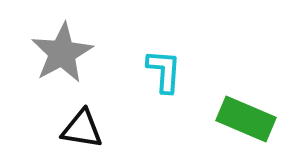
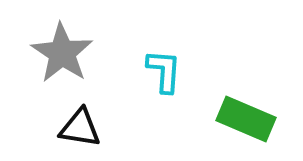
gray star: rotated 10 degrees counterclockwise
black triangle: moved 2 px left, 1 px up
